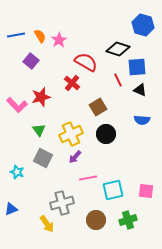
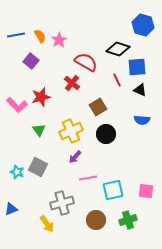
red line: moved 1 px left
yellow cross: moved 3 px up
gray square: moved 5 px left, 9 px down
